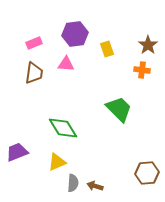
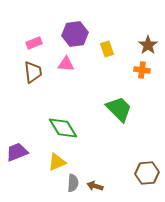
brown trapezoid: moved 1 px left, 1 px up; rotated 15 degrees counterclockwise
